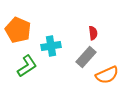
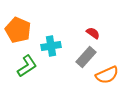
red semicircle: rotated 48 degrees counterclockwise
